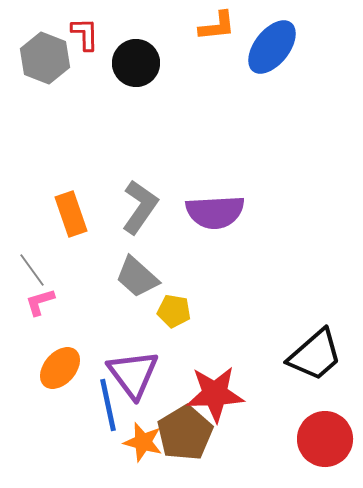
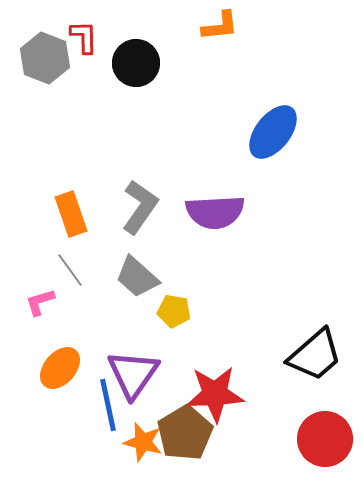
orange L-shape: moved 3 px right
red L-shape: moved 1 px left, 3 px down
blue ellipse: moved 1 px right, 85 px down
gray line: moved 38 px right
purple triangle: rotated 12 degrees clockwise
